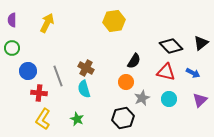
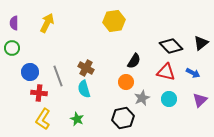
purple semicircle: moved 2 px right, 3 px down
blue circle: moved 2 px right, 1 px down
